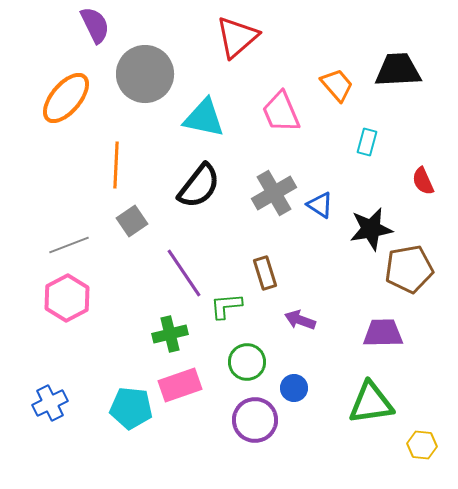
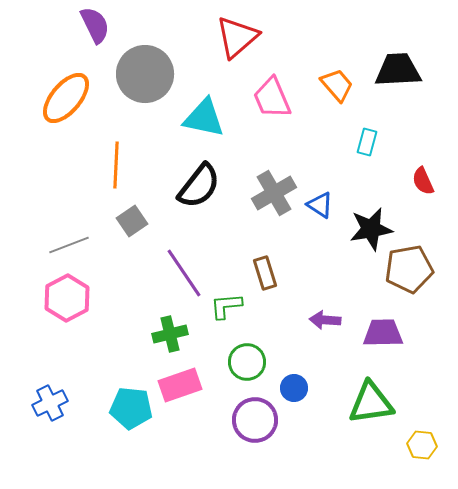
pink trapezoid: moved 9 px left, 14 px up
purple arrow: moved 25 px right; rotated 16 degrees counterclockwise
